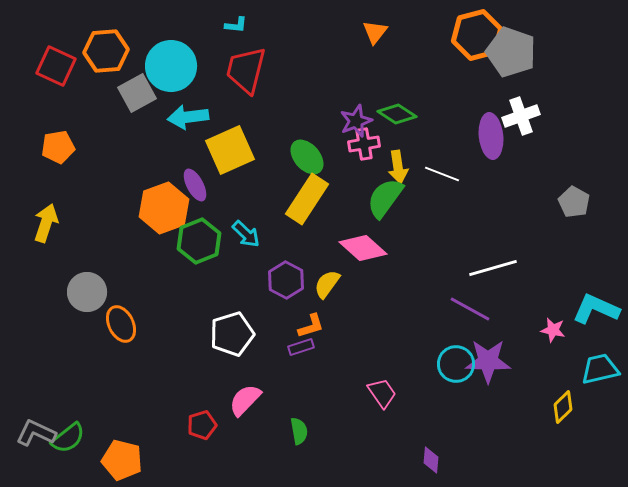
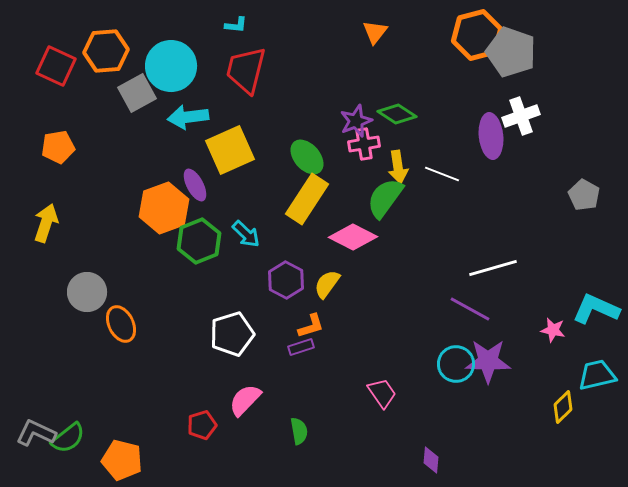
gray pentagon at (574, 202): moved 10 px right, 7 px up
pink diamond at (363, 248): moved 10 px left, 11 px up; rotated 15 degrees counterclockwise
cyan trapezoid at (600, 369): moved 3 px left, 6 px down
